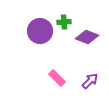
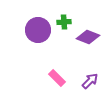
purple circle: moved 2 px left, 1 px up
purple diamond: moved 1 px right
